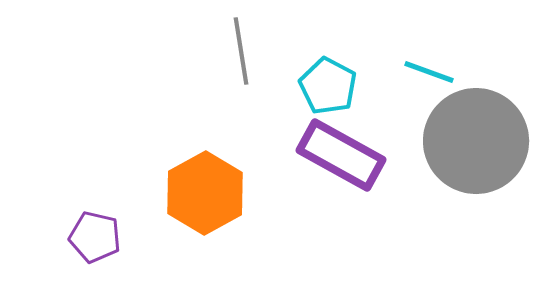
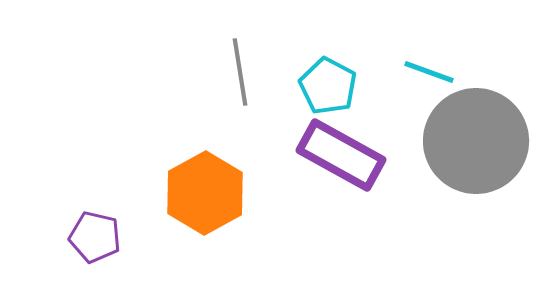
gray line: moved 1 px left, 21 px down
